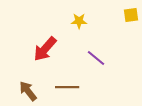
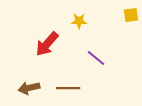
red arrow: moved 2 px right, 5 px up
brown line: moved 1 px right, 1 px down
brown arrow: moved 1 px right, 3 px up; rotated 65 degrees counterclockwise
